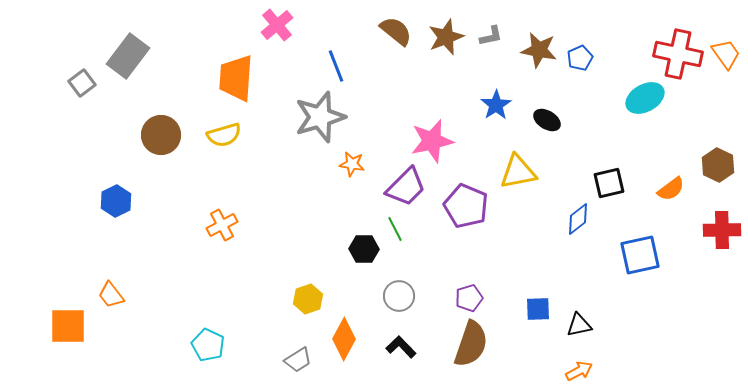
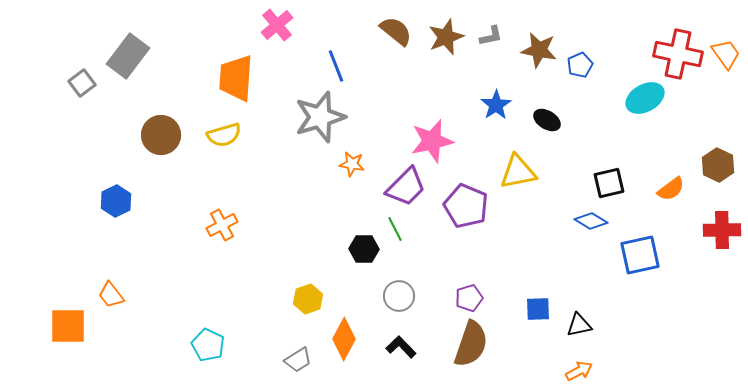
blue pentagon at (580, 58): moved 7 px down
blue diamond at (578, 219): moved 13 px right, 2 px down; rotated 68 degrees clockwise
